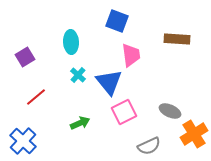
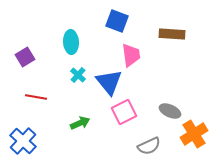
brown rectangle: moved 5 px left, 5 px up
red line: rotated 50 degrees clockwise
